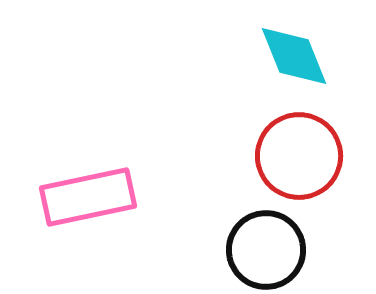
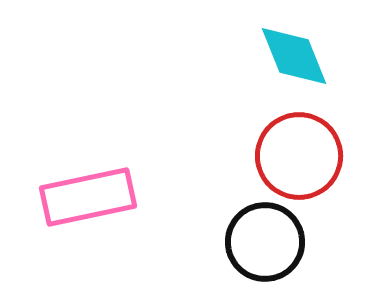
black circle: moved 1 px left, 8 px up
